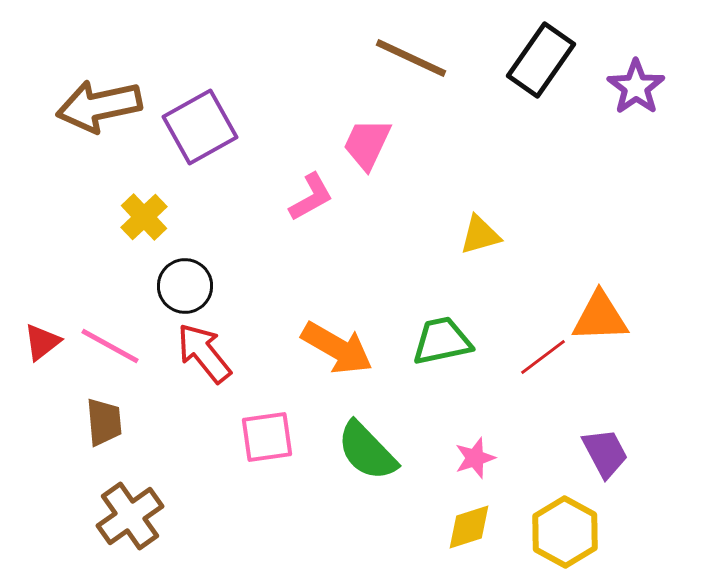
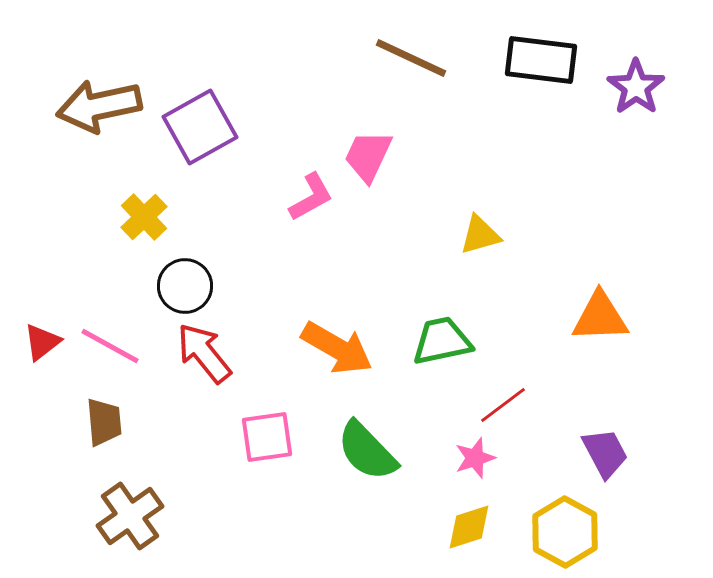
black rectangle: rotated 62 degrees clockwise
pink trapezoid: moved 1 px right, 12 px down
red line: moved 40 px left, 48 px down
